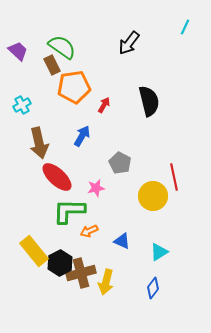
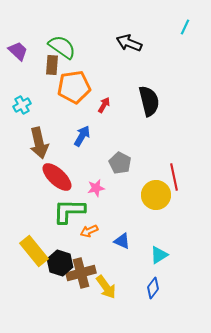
black arrow: rotated 75 degrees clockwise
brown rectangle: rotated 30 degrees clockwise
yellow circle: moved 3 px right, 1 px up
cyan triangle: moved 3 px down
black hexagon: rotated 15 degrees counterclockwise
yellow arrow: moved 5 px down; rotated 50 degrees counterclockwise
